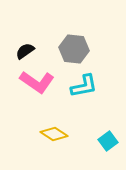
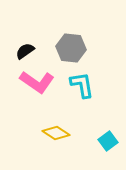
gray hexagon: moved 3 px left, 1 px up
cyan L-shape: moved 2 px left, 1 px up; rotated 88 degrees counterclockwise
yellow diamond: moved 2 px right, 1 px up
